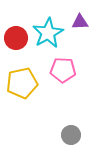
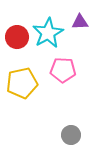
red circle: moved 1 px right, 1 px up
